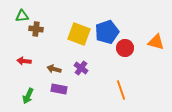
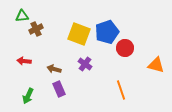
brown cross: rotated 32 degrees counterclockwise
orange triangle: moved 23 px down
purple cross: moved 4 px right, 4 px up
purple rectangle: rotated 56 degrees clockwise
